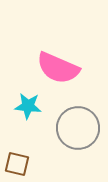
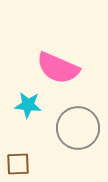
cyan star: moved 1 px up
brown square: moved 1 px right; rotated 15 degrees counterclockwise
